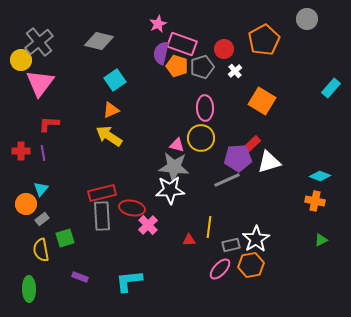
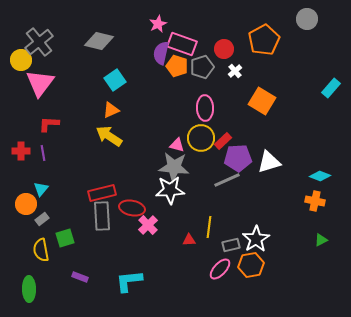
red rectangle at (252, 144): moved 29 px left, 3 px up
